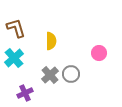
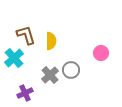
brown L-shape: moved 10 px right, 7 px down
pink circle: moved 2 px right
gray circle: moved 4 px up
